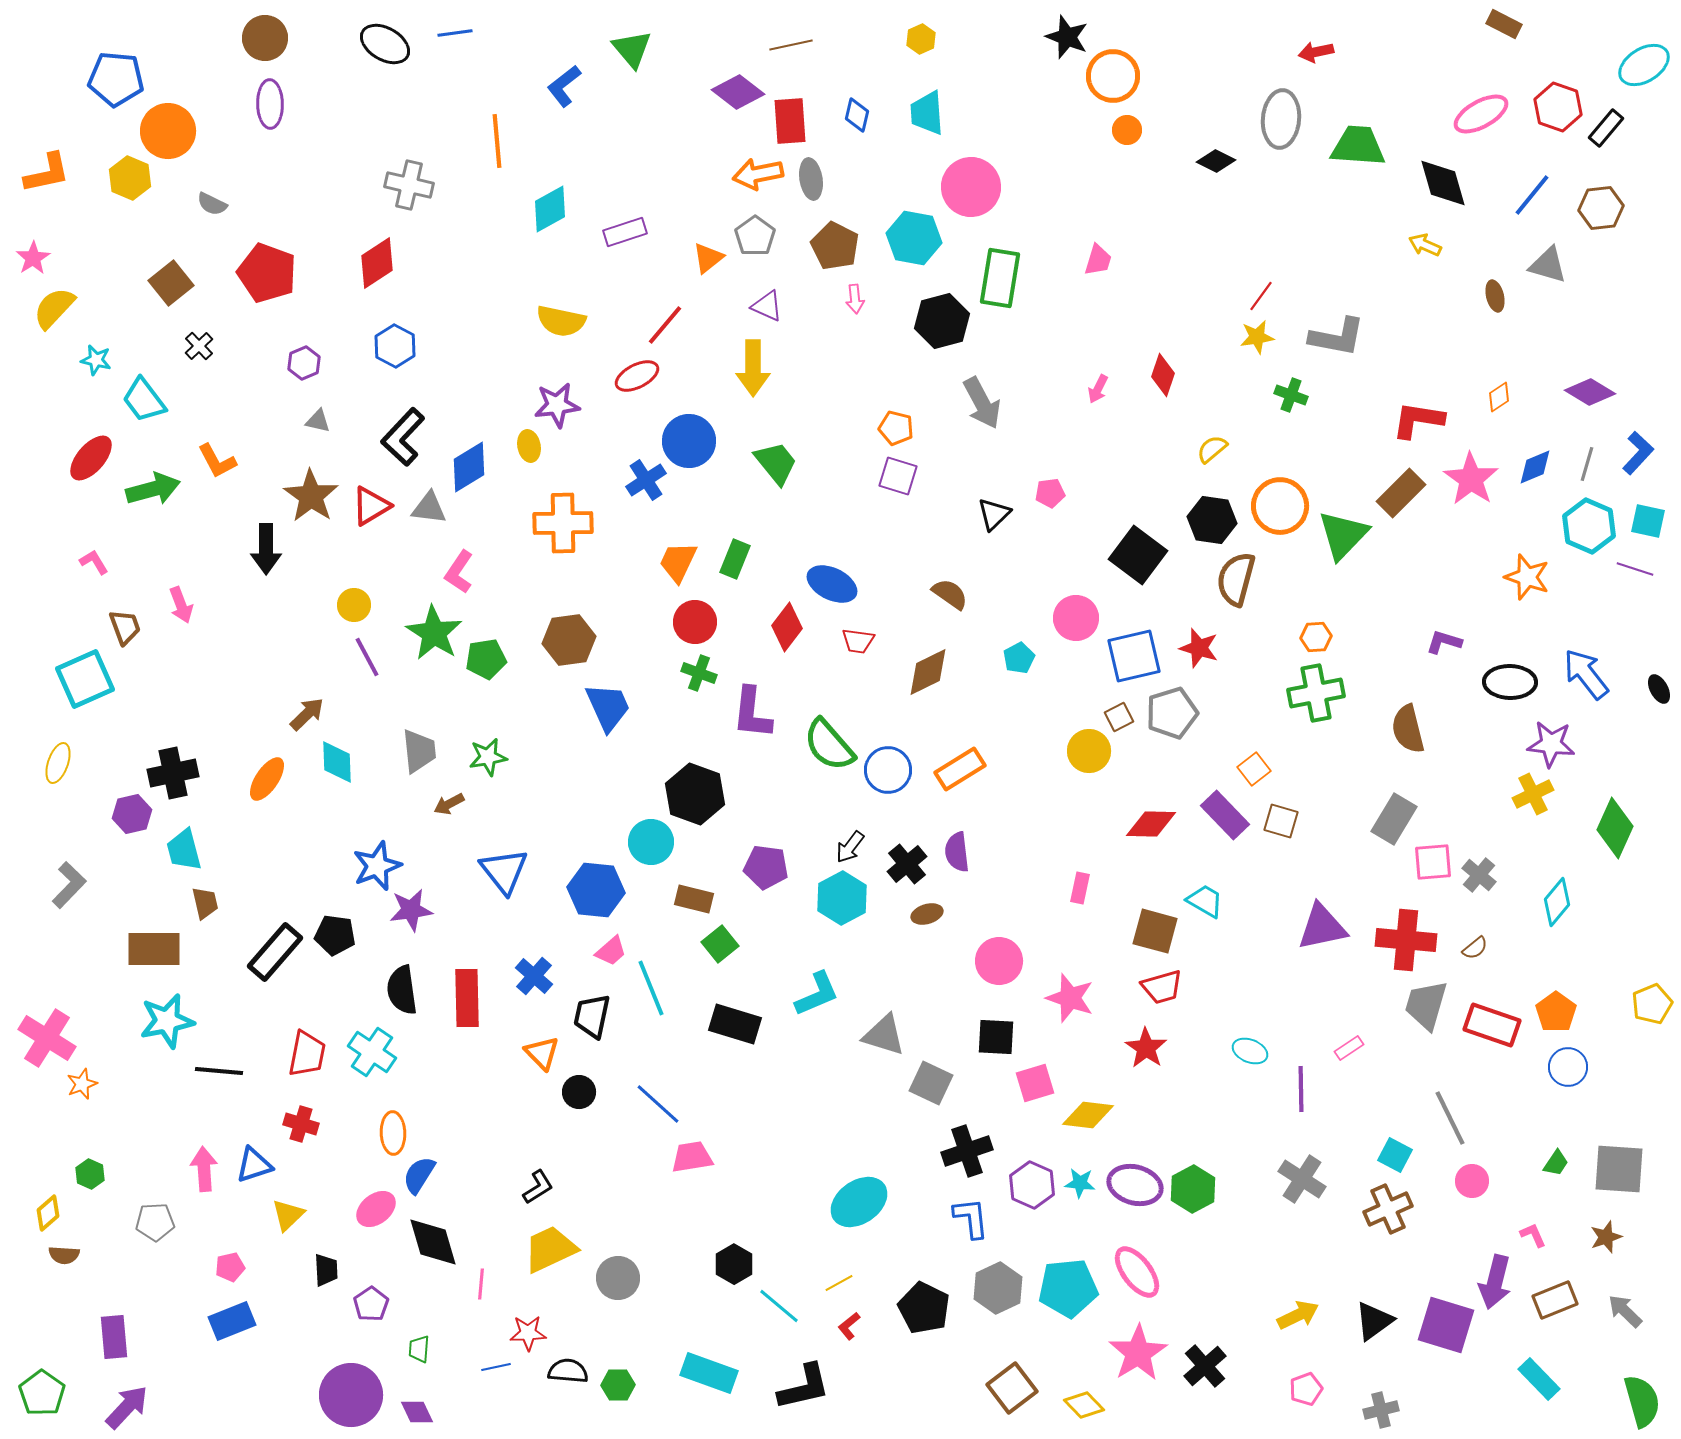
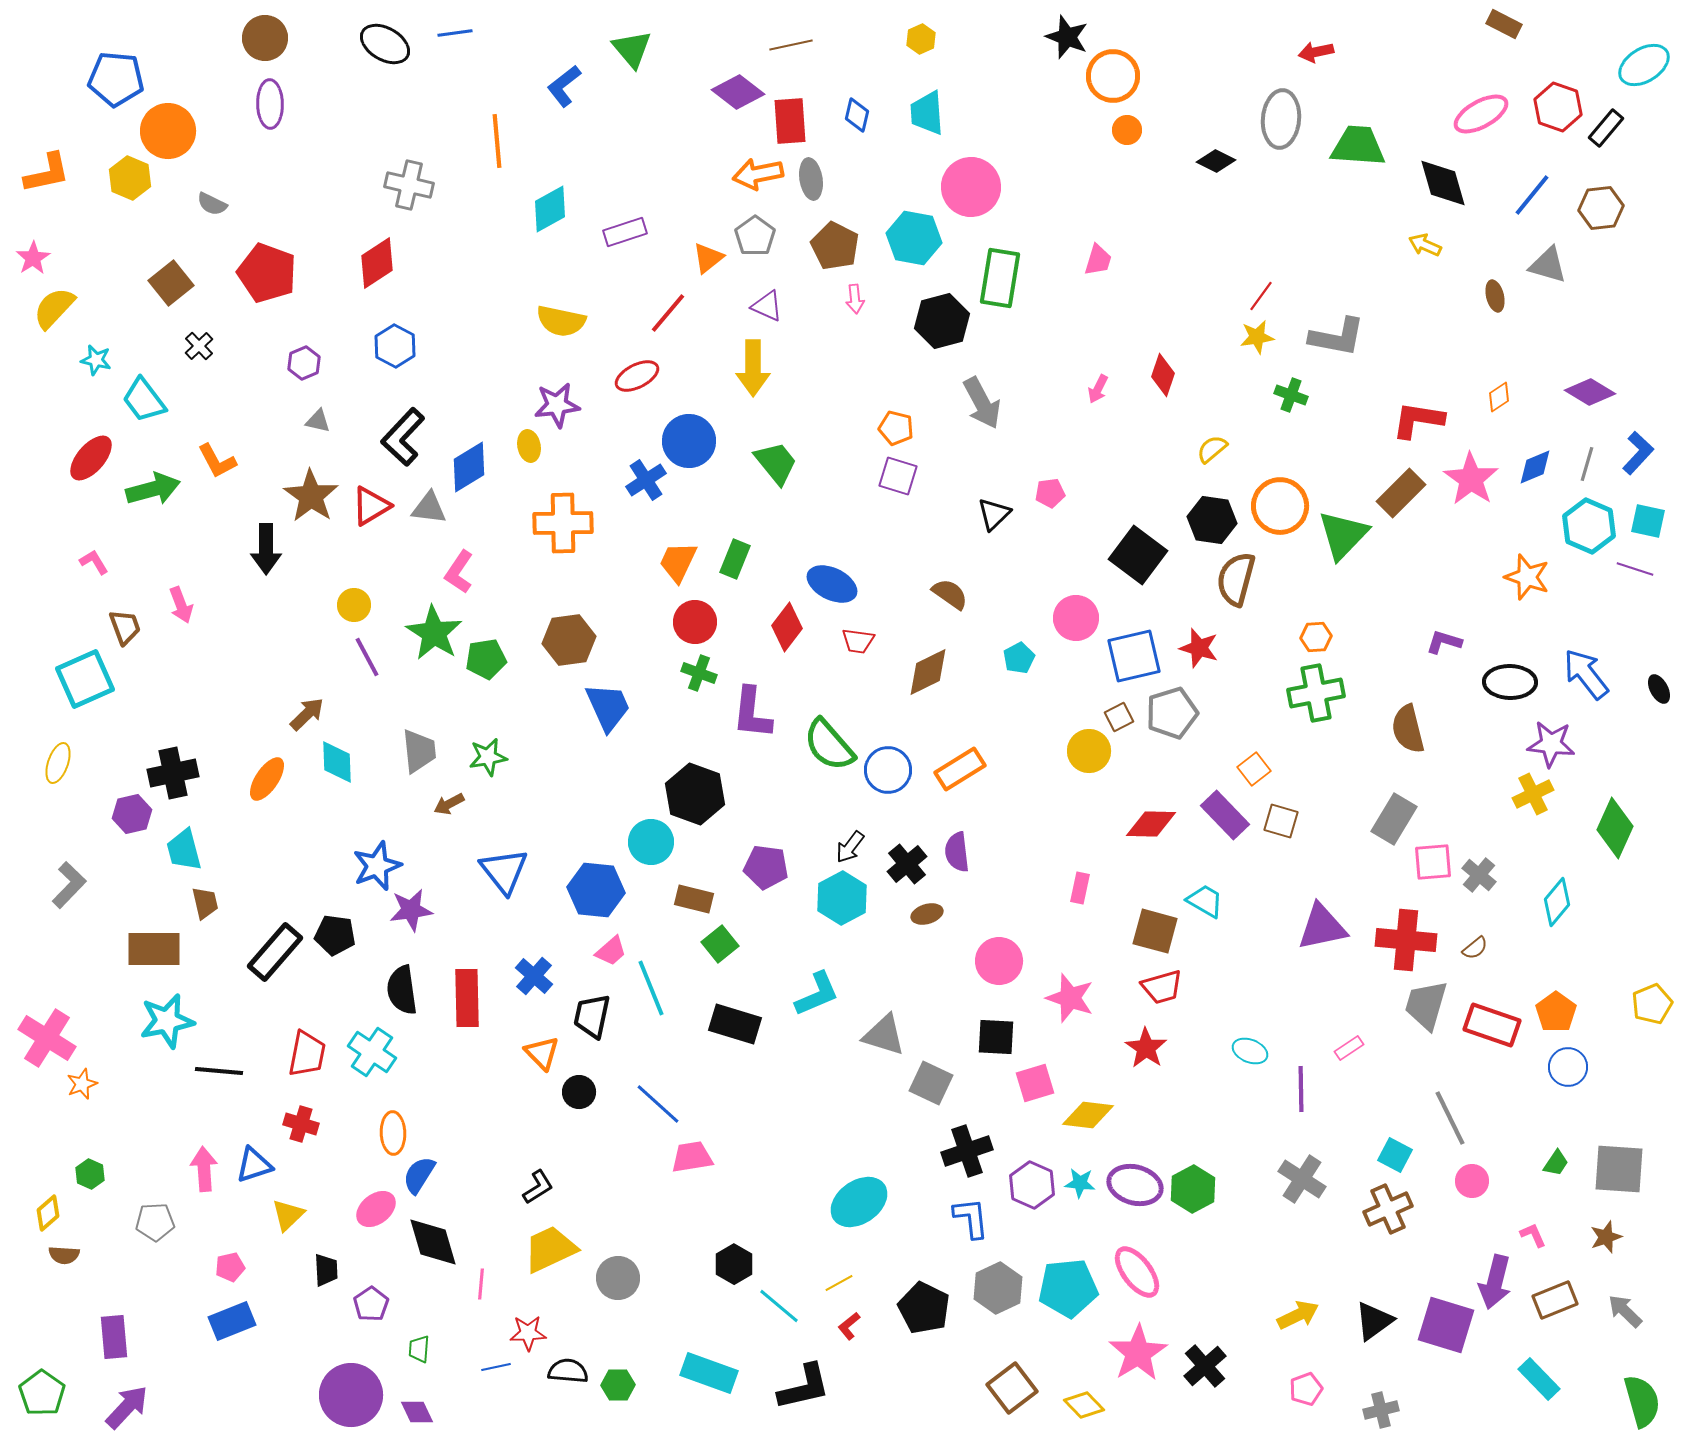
red line at (665, 325): moved 3 px right, 12 px up
